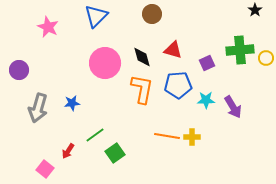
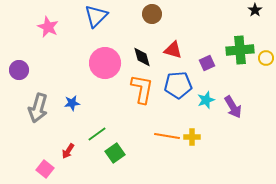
cyan star: rotated 18 degrees counterclockwise
green line: moved 2 px right, 1 px up
